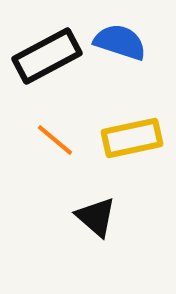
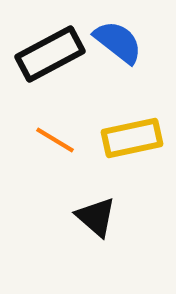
blue semicircle: moved 2 px left; rotated 20 degrees clockwise
black rectangle: moved 3 px right, 2 px up
orange line: rotated 9 degrees counterclockwise
